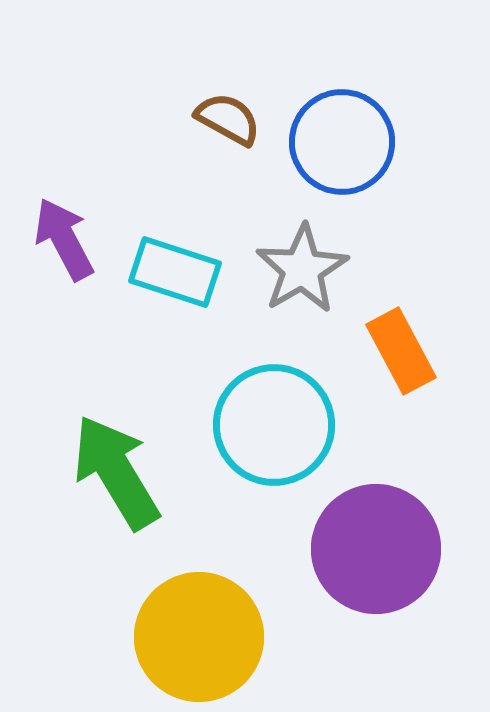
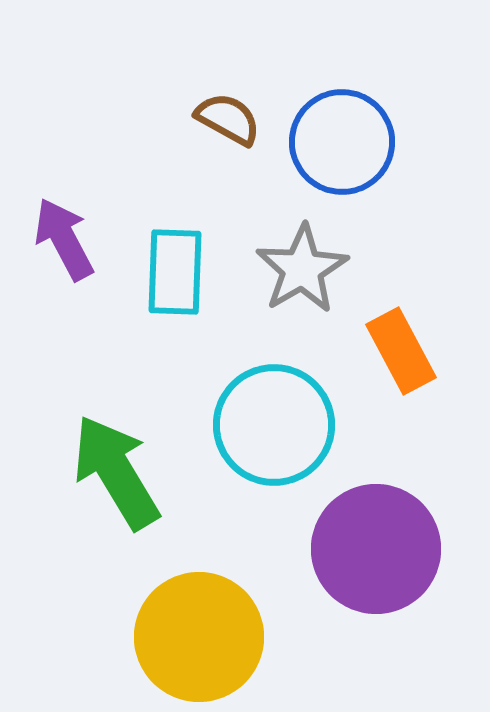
cyan rectangle: rotated 74 degrees clockwise
